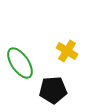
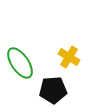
yellow cross: moved 2 px right, 6 px down
